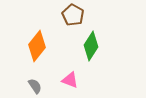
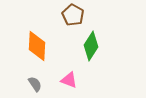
orange diamond: rotated 36 degrees counterclockwise
pink triangle: moved 1 px left
gray semicircle: moved 2 px up
